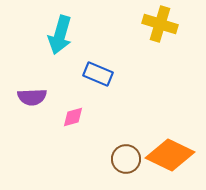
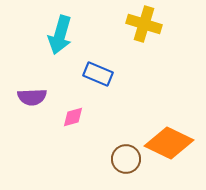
yellow cross: moved 16 px left
orange diamond: moved 1 px left, 12 px up
